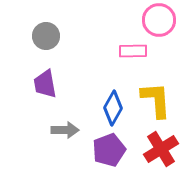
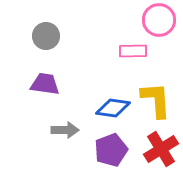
purple trapezoid: rotated 108 degrees clockwise
blue diamond: rotated 68 degrees clockwise
purple pentagon: moved 2 px right
